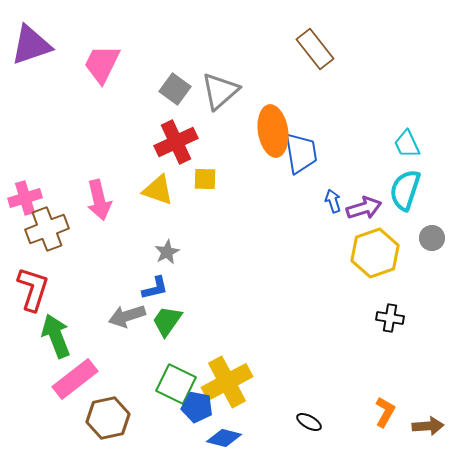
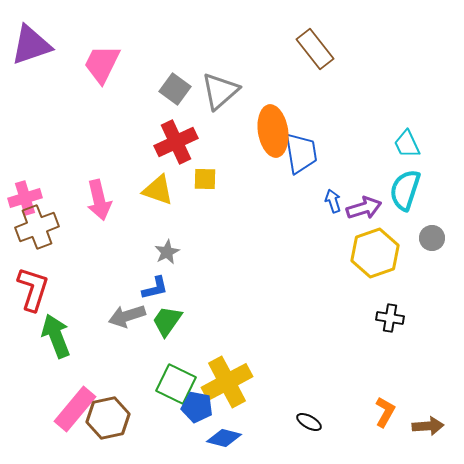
brown cross: moved 10 px left, 2 px up
pink rectangle: moved 30 px down; rotated 12 degrees counterclockwise
